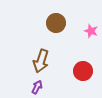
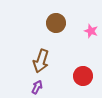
red circle: moved 5 px down
